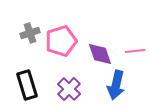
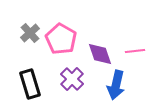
gray cross: rotated 24 degrees counterclockwise
pink pentagon: moved 2 px up; rotated 24 degrees counterclockwise
black rectangle: moved 3 px right, 1 px up
purple cross: moved 3 px right, 10 px up
